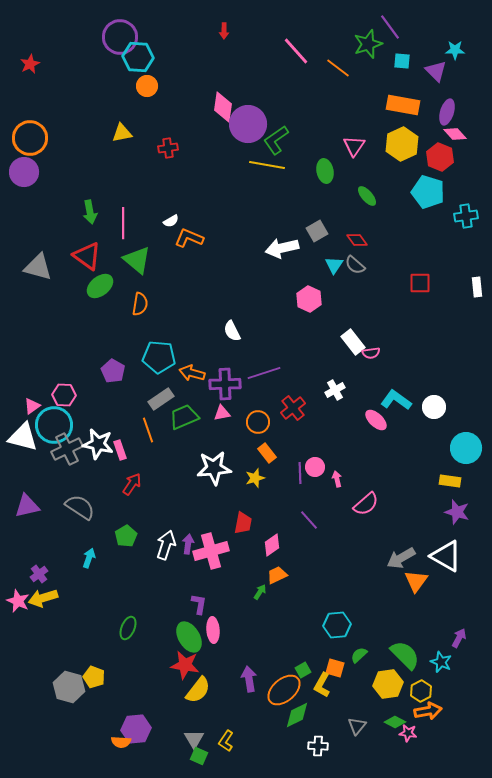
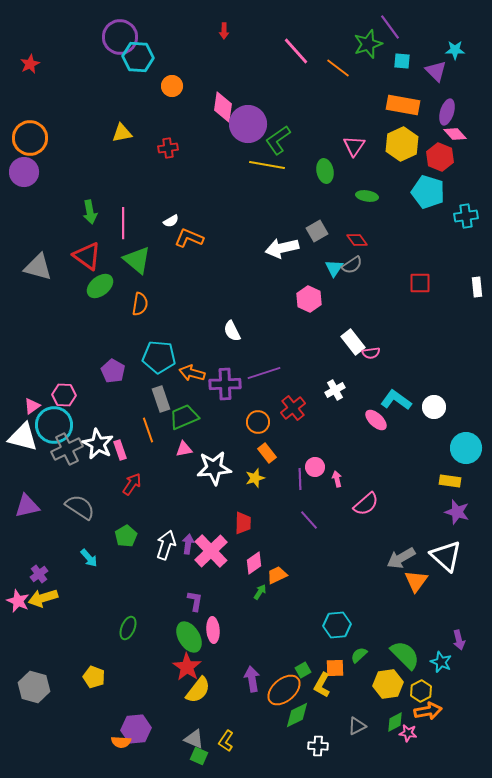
orange circle at (147, 86): moved 25 px right
green L-shape at (276, 140): moved 2 px right
green ellipse at (367, 196): rotated 40 degrees counterclockwise
cyan triangle at (334, 265): moved 3 px down
gray semicircle at (355, 265): moved 3 px left; rotated 75 degrees counterclockwise
gray rectangle at (161, 399): rotated 75 degrees counterclockwise
pink triangle at (222, 413): moved 38 px left, 36 px down
white star at (98, 444): rotated 16 degrees clockwise
purple line at (300, 473): moved 6 px down
red trapezoid at (243, 523): rotated 10 degrees counterclockwise
pink diamond at (272, 545): moved 18 px left, 18 px down
pink cross at (211, 551): rotated 28 degrees counterclockwise
white triangle at (446, 556): rotated 12 degrees clockwise
cyan arrow at (89, 558): rotated 120 degrees clockwise
purple L-shape at (199, 604): moved 4 px left, 3 px up
purple arrow at (459, 638): moved 2 px down; rotated 138 degrees clockwise
red star at (185, 665): moved 2 px right, 2 px down; rotated 24 degrees clockwise
orange square at (335, 668): rotated 18 degrees counterclockwise
purple arrow at (249, 679): moved 3 px right
gray hexagon at (69, 687): moved 35 px left
green diamond at (395, 722): rotated 55 degrees counterclockwise
gray triangle at (357, 726): rotated 24 degrees clockwise
gray triangle at (194, 739): rotated 35 degrees counterclockwise
